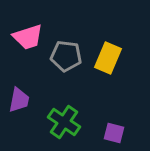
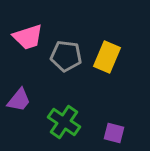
yellow rectangle: moved 1 px left, 1 px up
purple trapezoid: rotated 28 degrees clockwise
